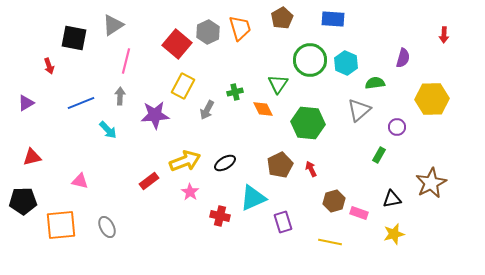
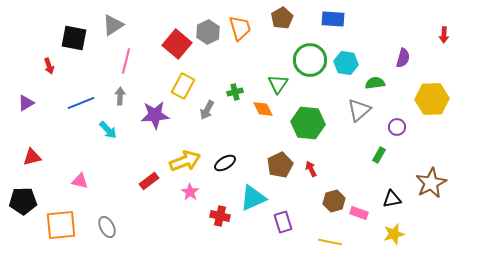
cyan hexagon at (346, 63): rotated 15 degrees counterclockwise
